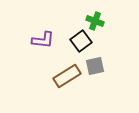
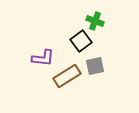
purple L-shape: moved 18 px down
